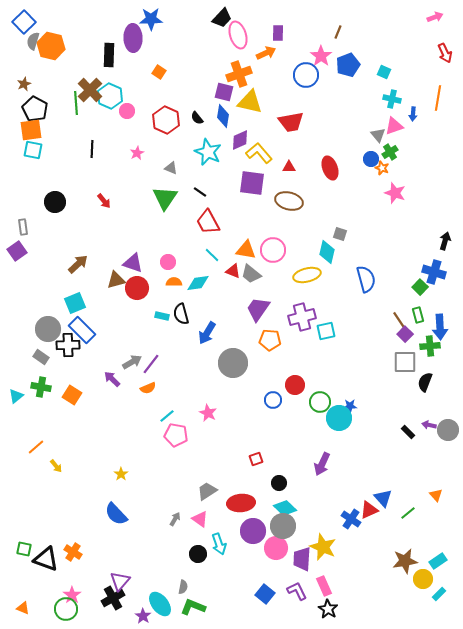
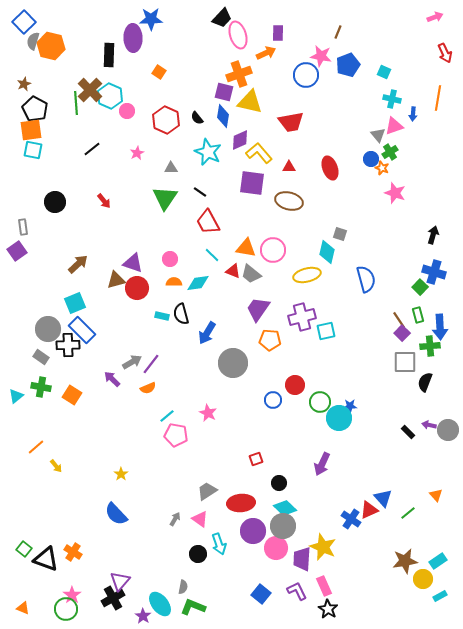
pink star at (321, 56): rotated 25 degrees counterclockwise
black line at (92, 149): rotated 48 degrees clockwise
gray triangle at (171, 168): rotated 24 degrees counterclockwise
black arrow at (445, 241): moved 12 px left, 6 px up
orange triangle at (246, 250): moved 2 px up
pink circle at (168, 262): moved 2 px right, 3 px up
purple square at (405, 334): moved 3 px left, 1 px up
green square at (24, 549): rotated 28 degrees clockwise
blue square at (265, 594): moved 4 px left
cyan rectangle at (439, 594): moved 1 px right, 2 px down; rotated 16 degrees clockwise
